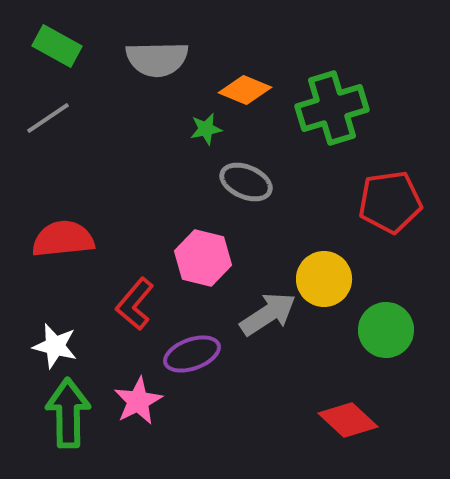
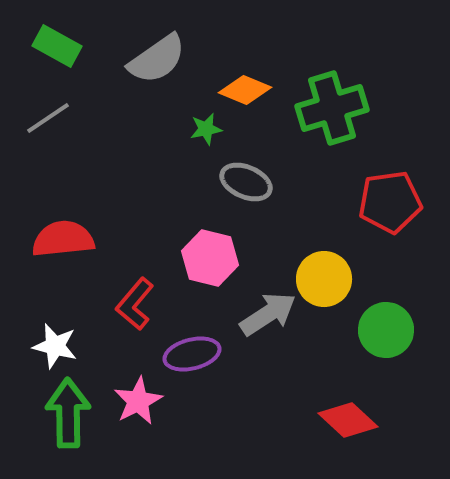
gray semicircle: rotated 34 degrees counterclockwise
pink hexagon: moved 7 px right
purple ellipse: rotated 6 degrees clockwise
